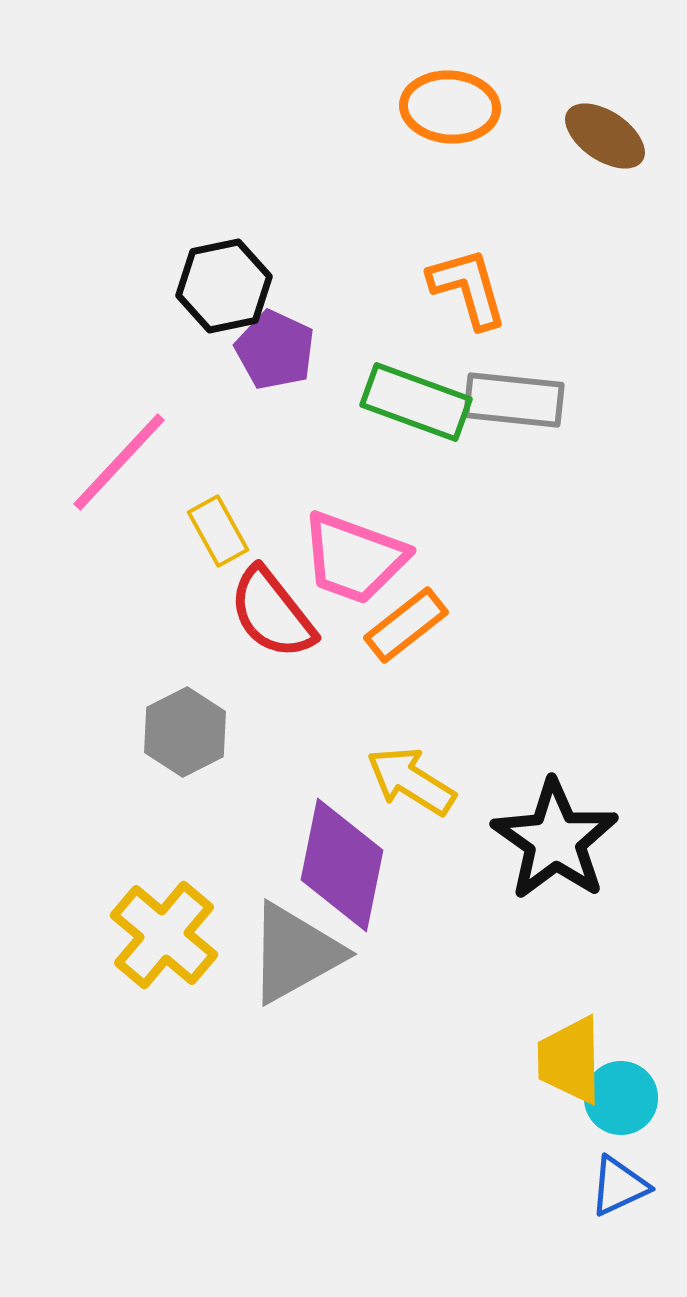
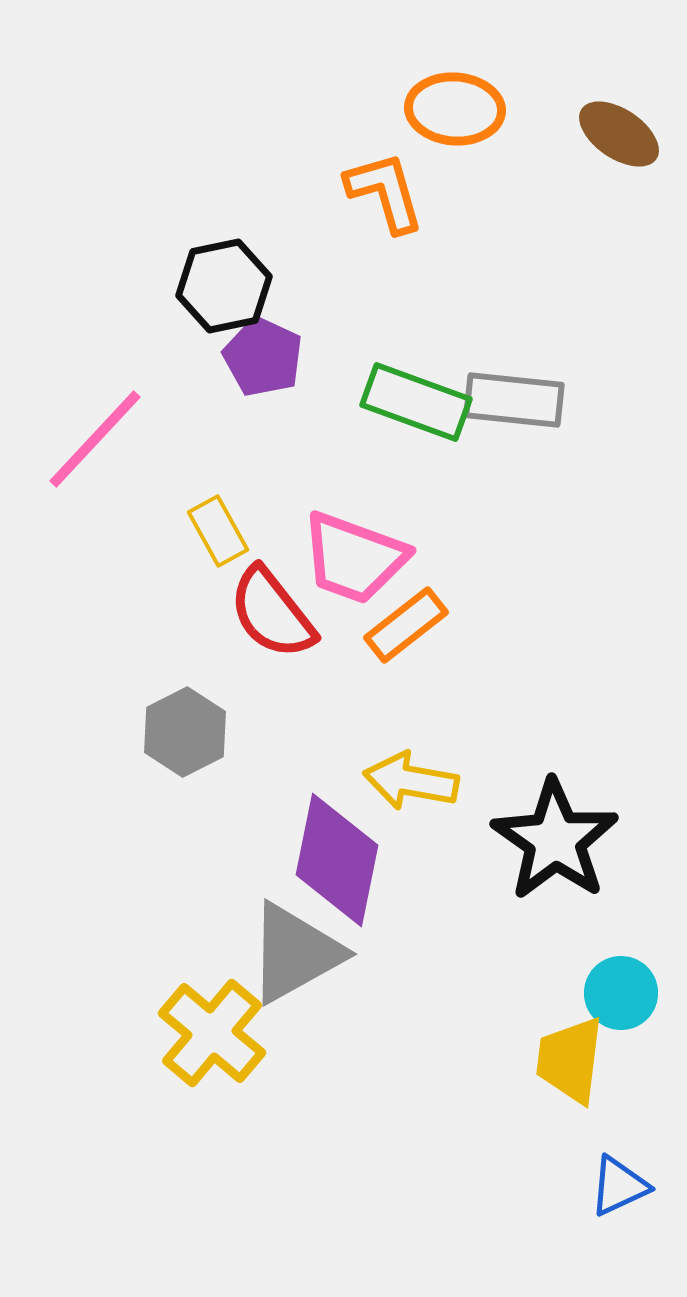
orange ellipse: moved 5 px right, 2 px down
brown ellipse: moved 14 px right, 2 px up
orange L-shape: moved 83 px left, 96 px up
purple pentagon: moved 12 px left, 7 px down
pink line: moved 24 px left, 23 px up
yellow arrow: rotated 22 degrees counterclockwise
purple diamond: moved 5 px left, 5 px up
yellow cross: moved 48 px right, 98 px down
yellow trapezoid: rotated 8 degrees clockwise
cyan circle: moved 105 px up
